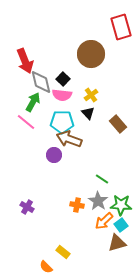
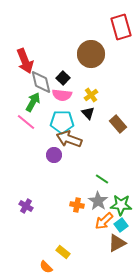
black square: moved 1 px up
purple cross: moved 1 px left, 1 px up
brown triangle: rotated 12 degrees counterclockwise
